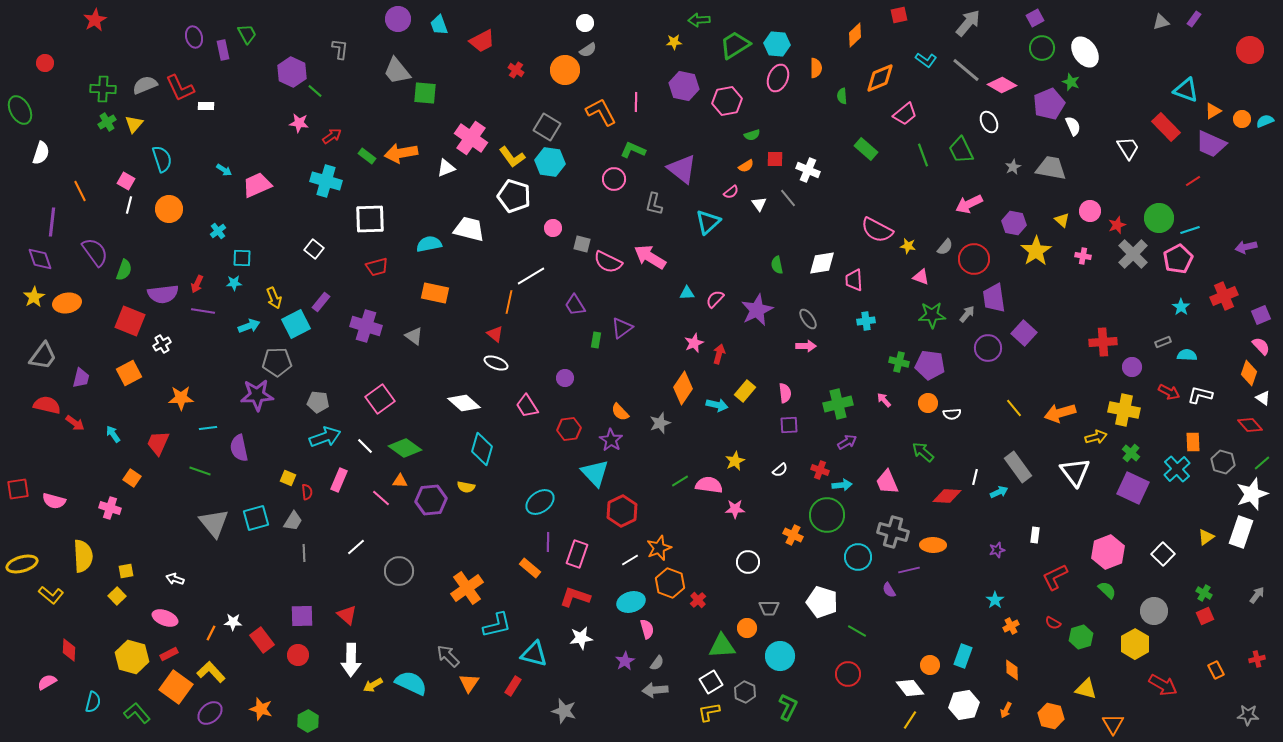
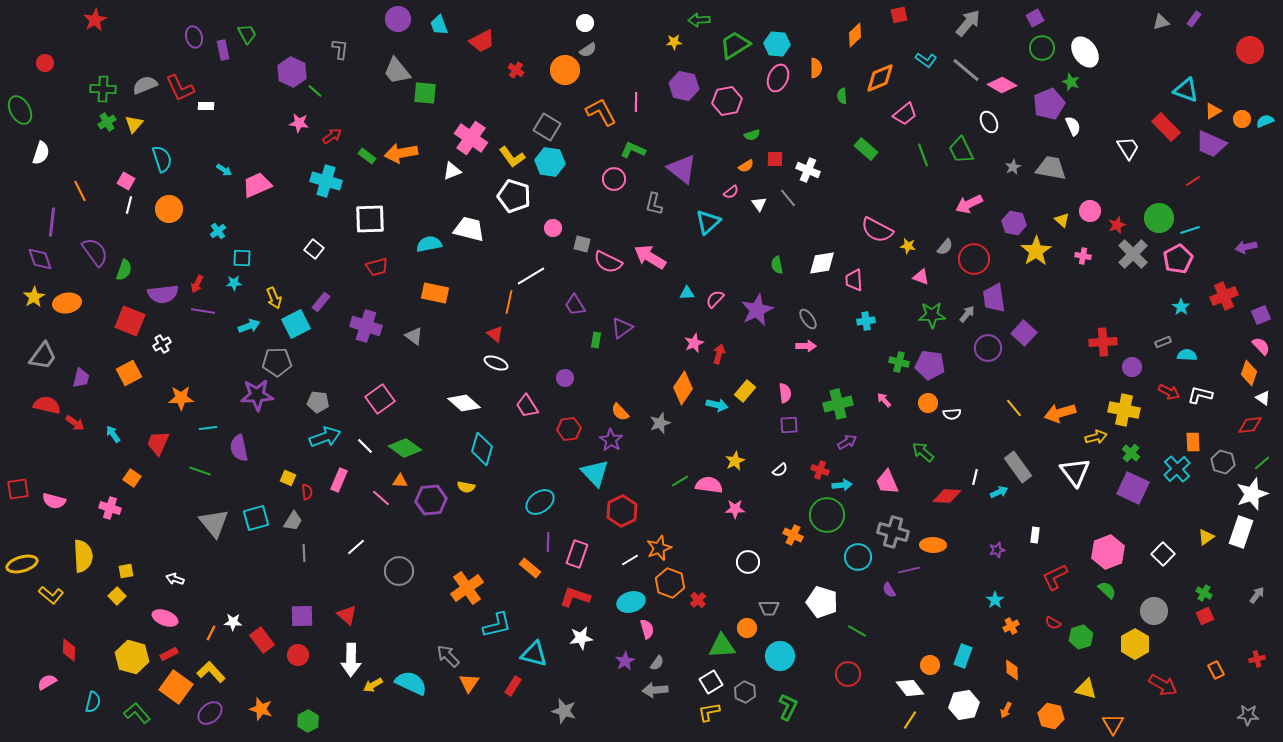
white triangle at (446, 168): moved 6 px right, 3 px down
red diamond at (1250, 425): rotated 55 degrees counterclockwise
